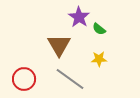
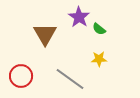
brown triangle: moved 14 px left, 11 px up
red circle: moved 3 px left, 3 px up
